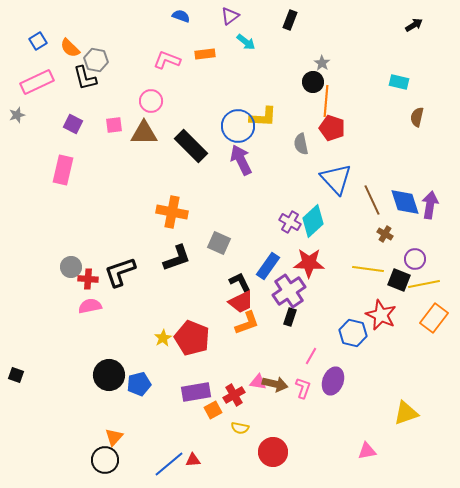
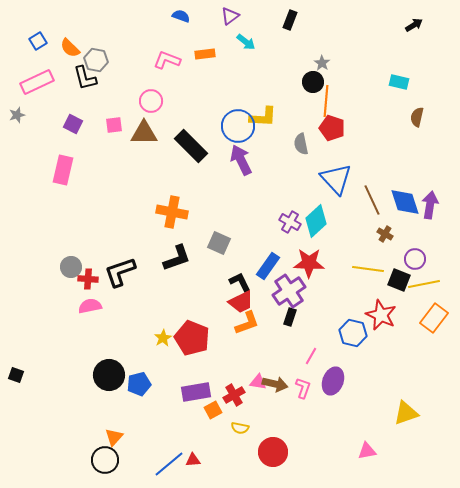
cyan diamond at (313, 221): moved 3 px right
